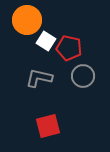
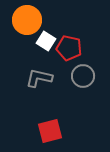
red square: moved 2 px right, 5 px down
